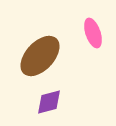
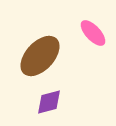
pink ellipse: rotated 24 degrees counterclockwise
